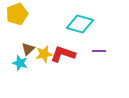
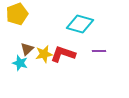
brown triangle: moved 1 px left
